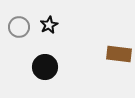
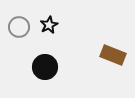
brown rectangle: moved 6 px left, 1 px down; rotated 15 degrees clockwise
